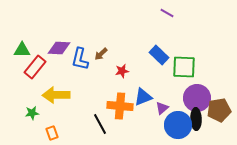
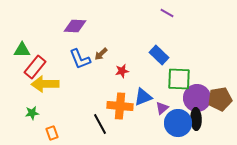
purple diamond: moved 16 px right, 22 px up
blue L-shape: rotated 35 degrees counterclockwise
green square: moved 5 px left, 12 px down
yellow arrow: moved 11 px left, 11 px up
brown pentagon: moved 1 px right, 11 px up
blue circle: moved 2 px up
